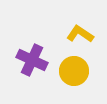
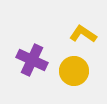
yellow L-shape: moved 3 px right
